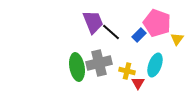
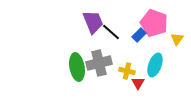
pink pentagon: moved 3 px left
